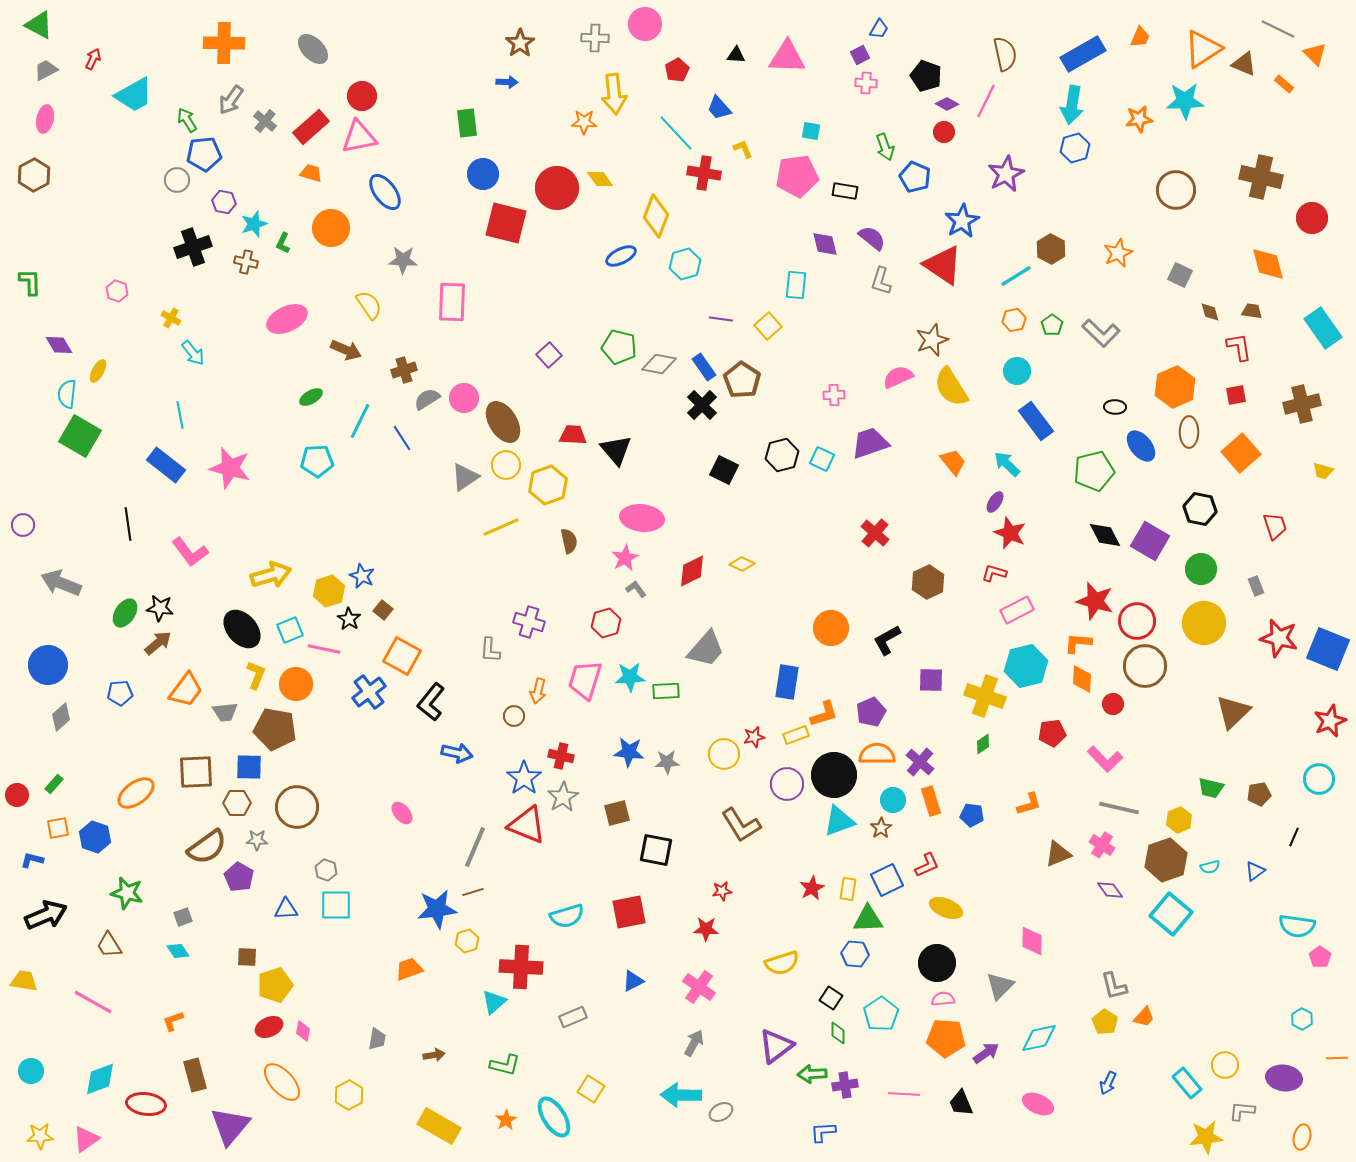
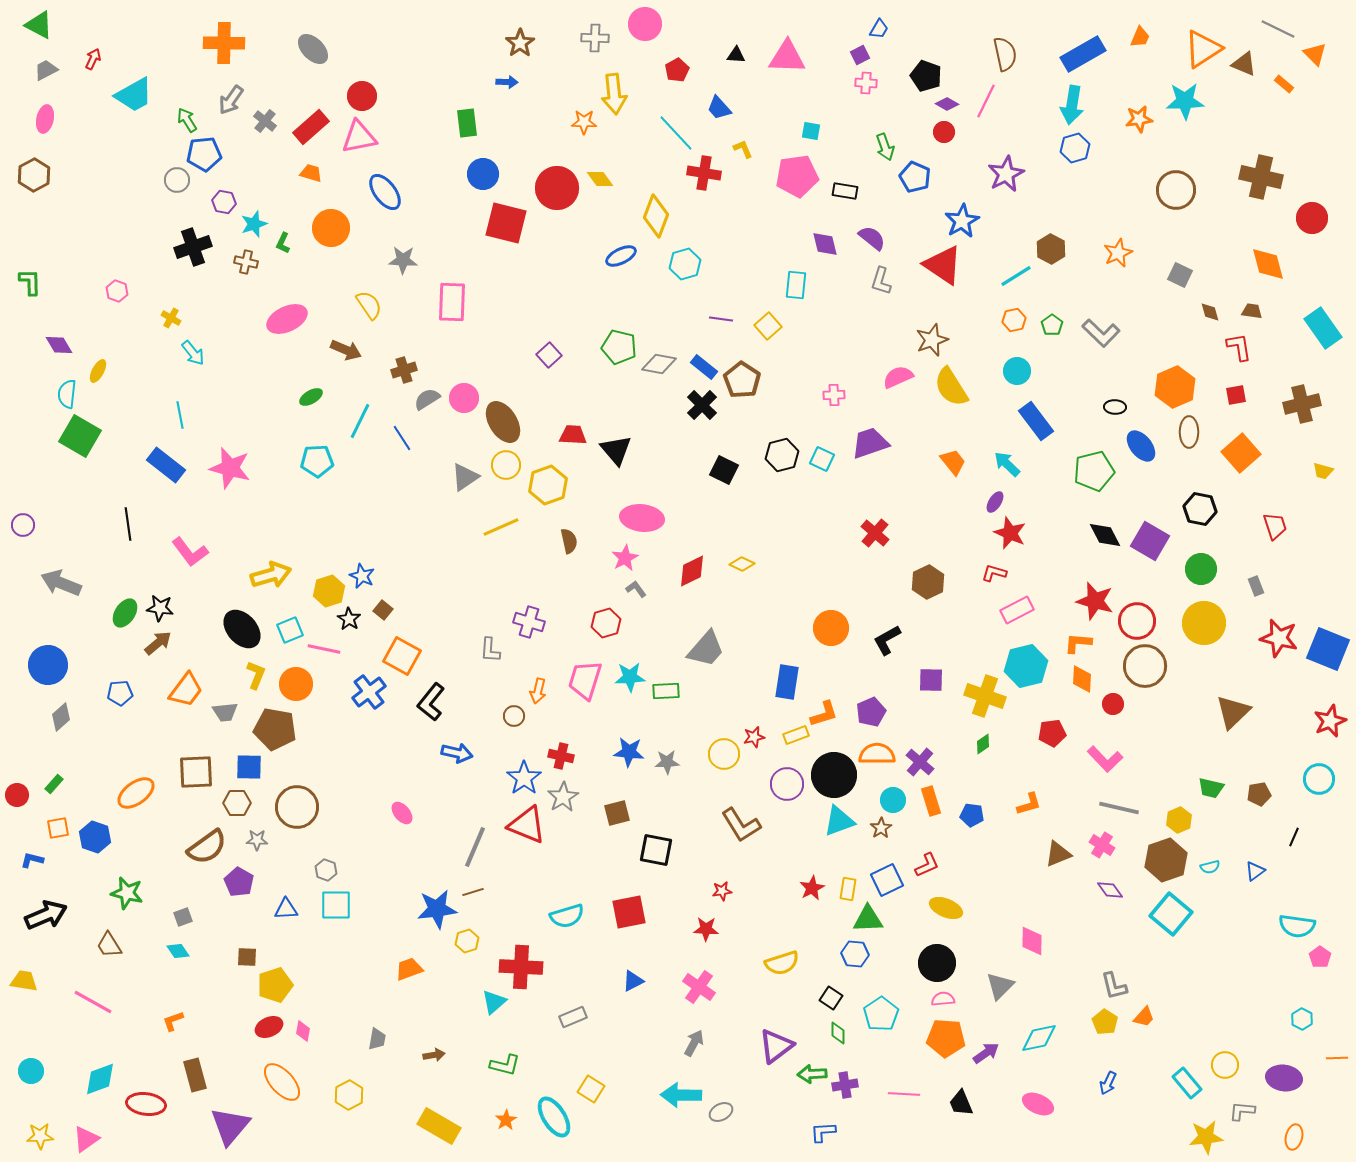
blue rectangle at (704, 367): rotated 16 degrees counterclockwise
purple pentagon at (239, 877): moved 5 px down
orange ellipse at (1302, 1137): moved 8 px left
